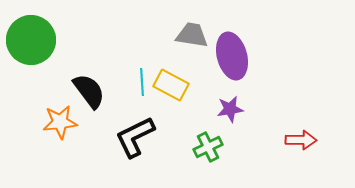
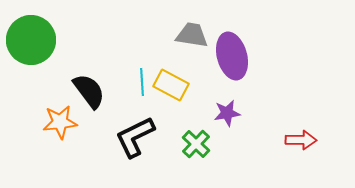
purple star: moved 3 px left, 4 px down
green cross: moved 12 px left, 3 px up; rotated 20 degrees counterclockwise
